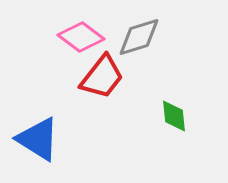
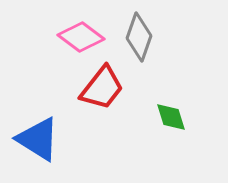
gray diamond: rotated 54 degrees counterclockwise
red trapezoid: moved 11 px down
green diamond: moved 3 px left, 1 px down; rotated 12 degrees counterclockwise
